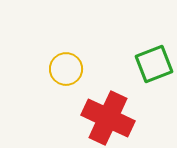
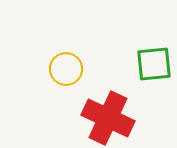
green square: rotated 15 degrees clockwise
